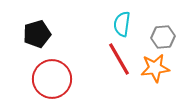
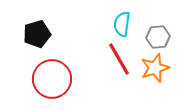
gray hexagon: moved 5 px left
orange star: rotated 12 degrees counterclockwise
